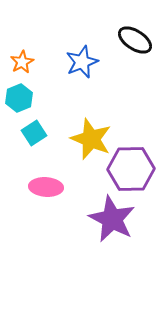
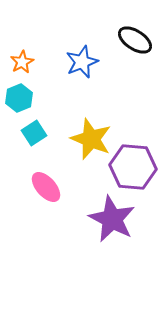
purple hexagon: moved 2 px right, 2 px up; rotated 6 degrees clockwise
pink ellipse: rotated 44 degrees clockwise
